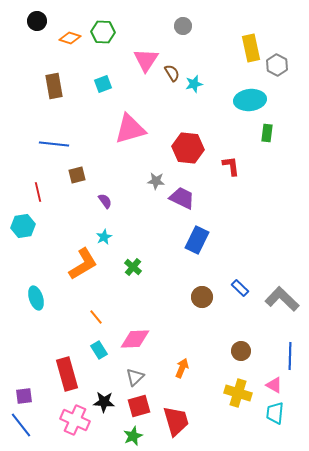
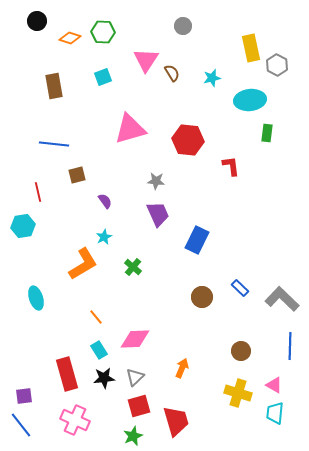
cyan square at (103, 84): moved 7 px up
cyan star at (194, 84): moved 18 px right, 6 px up
red hexagon at (188, 148): moved 8 px up
purple trapezoid at (182, 198): moved 24 px left, 16 px down; rotated 40 degrees clockwise
blue line at (290, 356): moved 10 px up
black star at (104, 402): moved 24 px up; rotated 10 degrees counterclockwise
